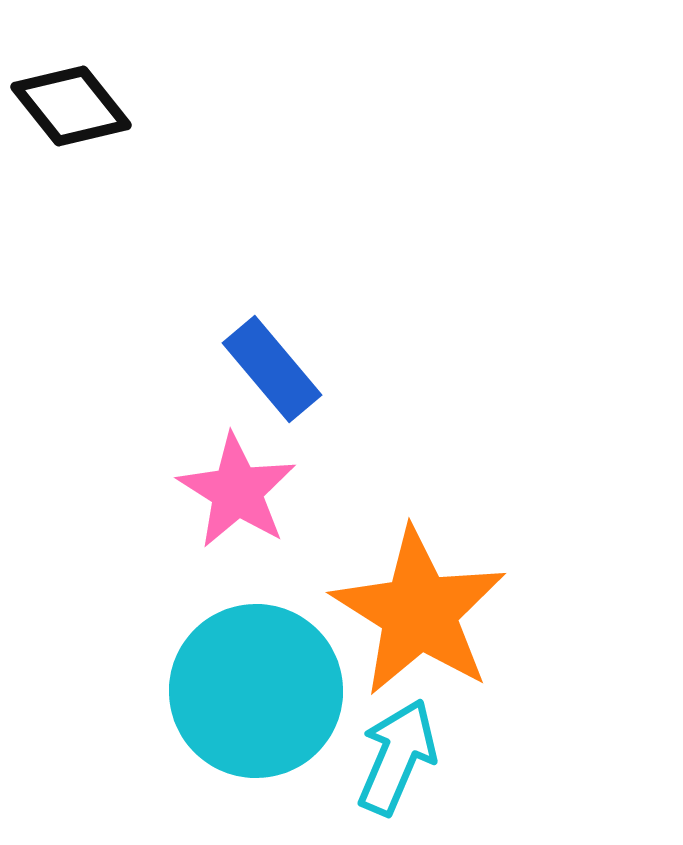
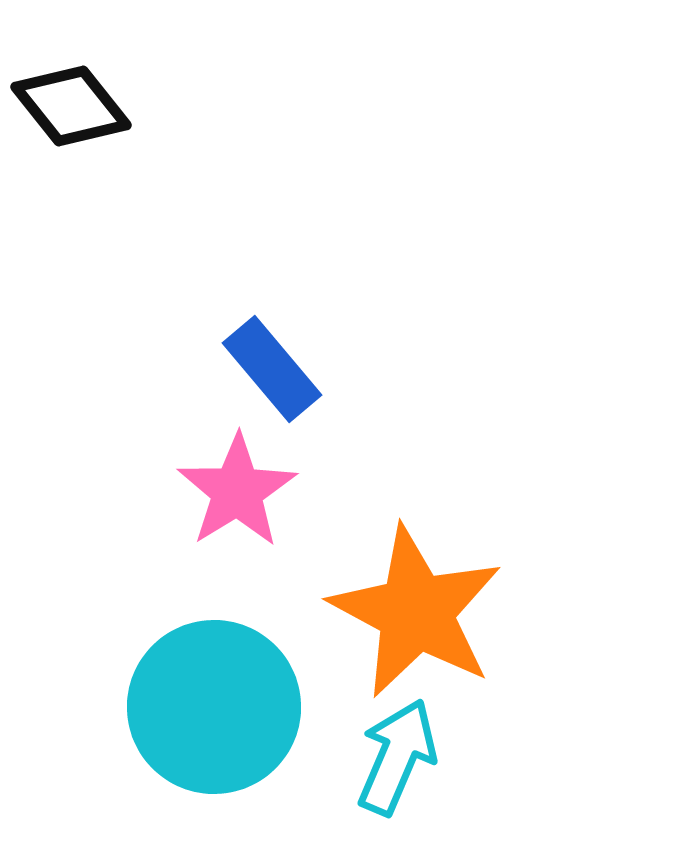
pink star: rotated 8 degrees clockwise
orange star: moved 3 px left; rotated 4 degrees counterclockwise
cyan circle: moved 42 px left, 16 px down
